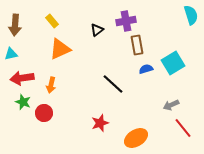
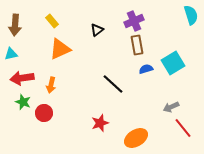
purple cross: moved 8 px right; rotated 12 degrees counterclockwise
gray arrow: moved 2 px down
